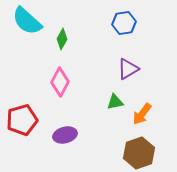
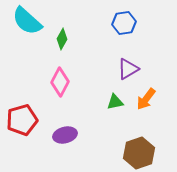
orange arrow: moved 4 px right, 15 px up
